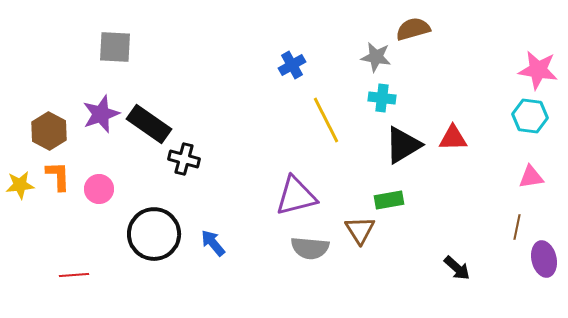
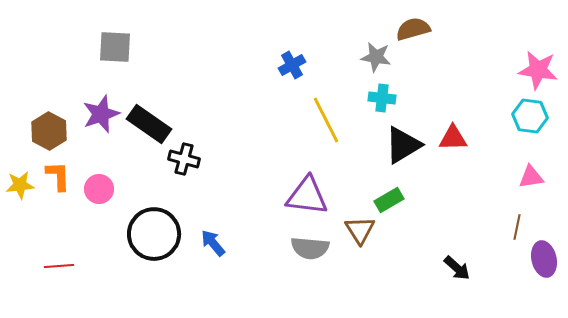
purple triangle: moved 11 px right; rotated 21 degrees clockwise
green rectangle: rotated 20 degrees counterclockwise
red line: moved 15 px left, 9 px up
